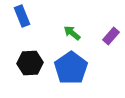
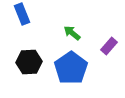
blue rectangle: moved 2 px up
purple rectangle: moved 2 px left, 10 px down
black hexagon: moved 1 px left, 1 px up
